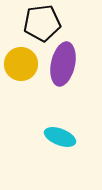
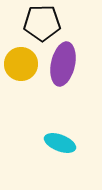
black pentagon: rotated 6 degrees clockwise
cyan ellipse: moved 6 px down
